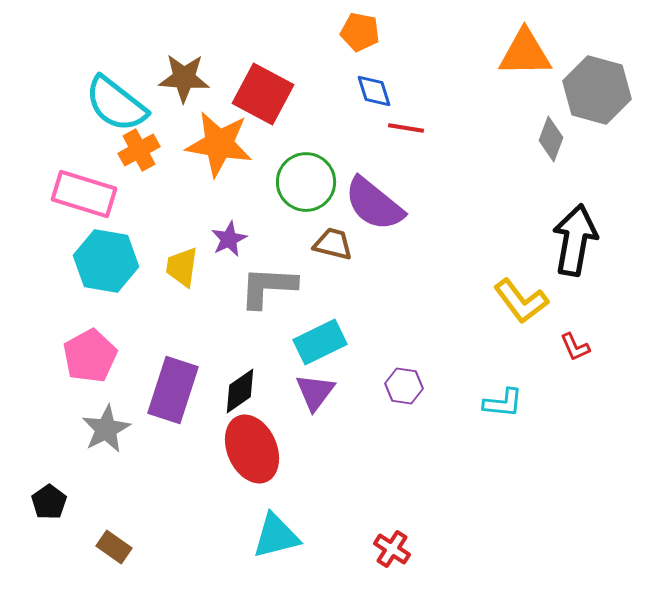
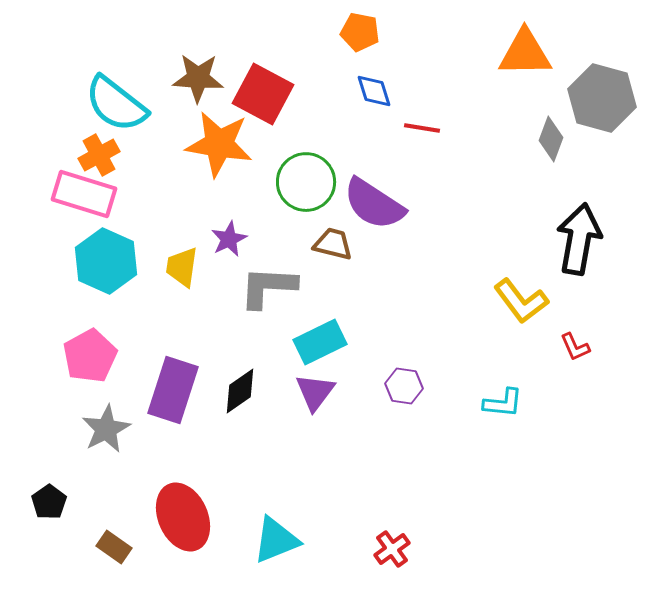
brown star: moved 14 px right
gray hexagon: moved 5 px right, 8 px down
red line: moved 16 px right
orange cross: moved 40 px left, 5 px down
purple semicircle: rotated 6 degrees counterclockwise
black arrow: moved 4 px right, 1 px up
cyan hexagon: rotated 14 degrees clockwise
red ellipse: moved 69 px left, 68 px down
cyan triangle: moved 4 px down; rotated 8 degrees counterclockwise
red cross: rotated 21 degrees clockwise
